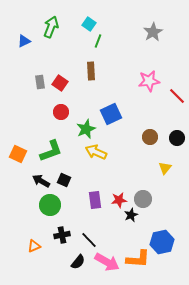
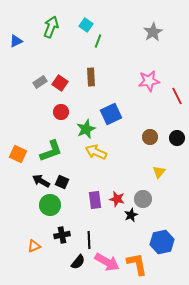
cyan square: moved 3 px left, 1 px down
blue triangle: moved 8 px left
brown rectangle: moved 6 px down
gray rectangle: rotated 64 degrees clockwise
red line: rotated 18 degrees clockwise
yellow triangle: moved 6 px left, 4 px down
black square: moved 2 px left, 2 px down
red star: moved 2 px left, 1 px up; rotated 21 degrees clockwise
black line: rotated 42 degrees clockwise
orange L-shape: moved 1 px left, 5 px down; rotated 105 degrees counterclockwise
